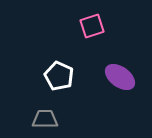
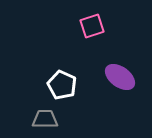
white pentagon: moved 3 px right, 9 px down
